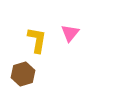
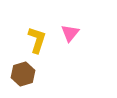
yellow L-shape: rotated 8 degrees clockwise
